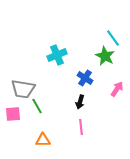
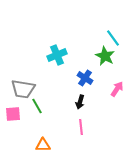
orange triangle: moved 5 px down
